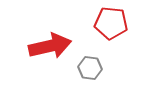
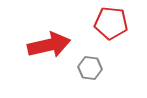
red arrow: moved 1 px left, 1 px up
